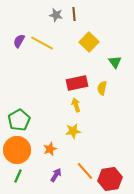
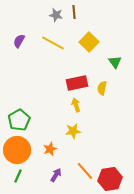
brown line: moved 2 px up
yellow line: moved 11 px right
